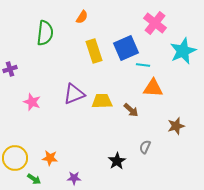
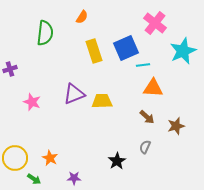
cyan line: rotated 16 degrees counterclockwise
brown arrow: moved 16 px right, 7 px down
orange star: rotated 21 degrees clockwise
